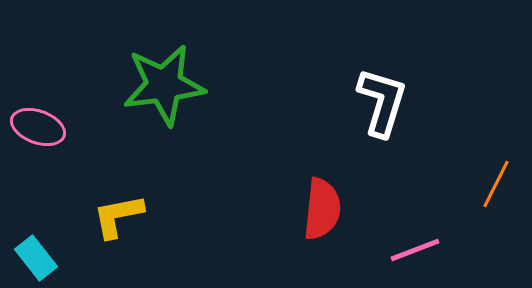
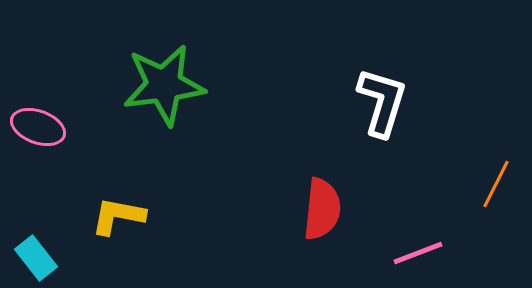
yellow L-shape: rotated 22 degrees clockwise
pink line: moved 3 px right, 3 px down
